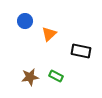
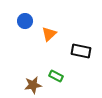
brown star: moved 3 px right, 8 px down
